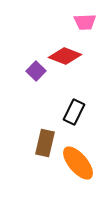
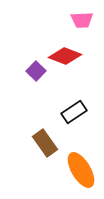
pink trapezoid: moved 3 px left, 2 px up
black rectangle: rotated 30 degrees clockwise
brown rectangle: rotated 48 degrees counterclockwise
orange ellipse: moved 3 px right, 7 px down; rotated 9 degrees clockwise
